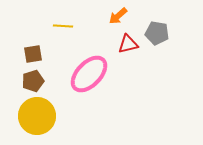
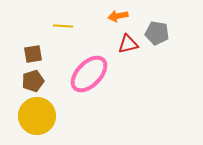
orange arrow: rotated 30 degrees clockwise
